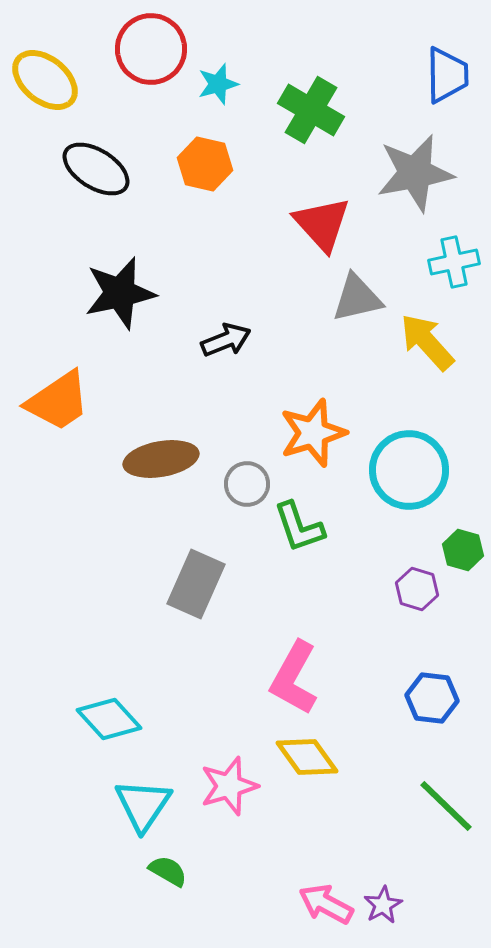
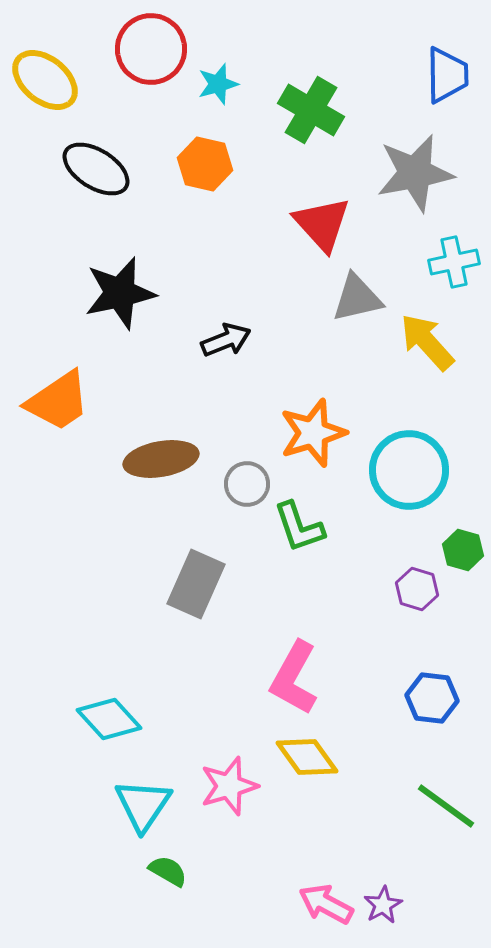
green line: rotated 8 degrees counterclockwise
